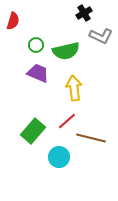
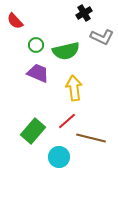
red semicircle: moved 2 px right; rotated 120 degrees clockwise
gray L-shape: moved 1 px right, 1 px down
